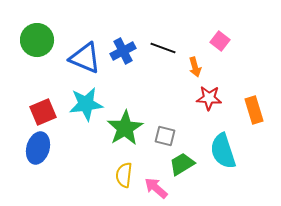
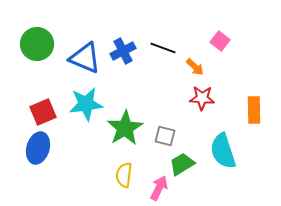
green circle: moved 4 px down
orange arrow: rotated 30 degrees counterclockwise
red star: moved 7 px left
orange rectangle: rotated 16 degrees clockwise
pink arrow: moved 3 px right; rotated 75 degrees clockwise
